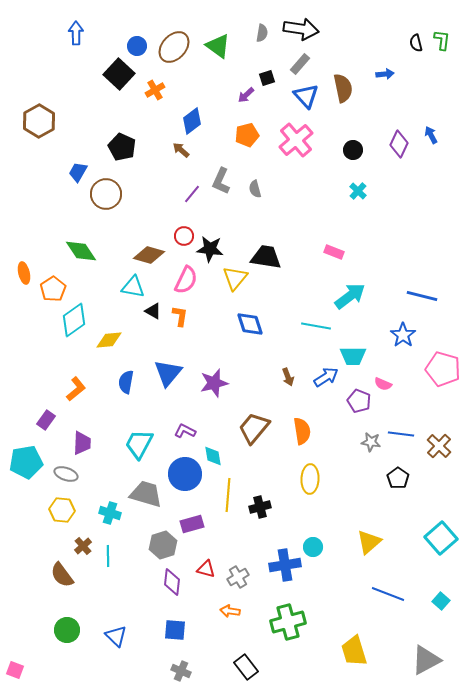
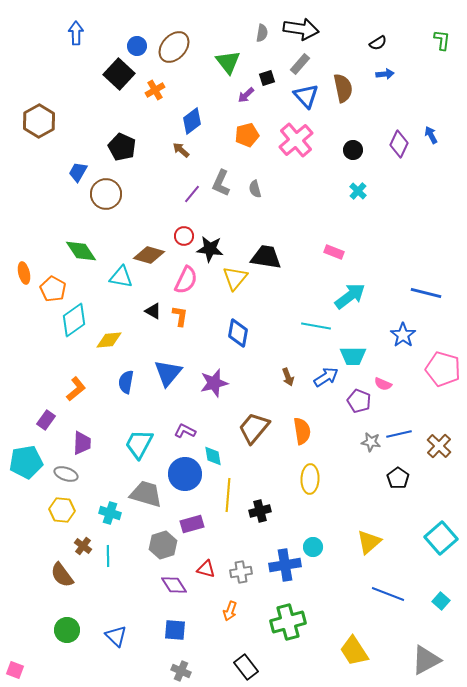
black semicircle at (416, 43): moved 38 px left; rotated 108 degrees counterclockwise
green triangle at (218, 46): moved 10 px right, 16 px down; rotated 16 degrees clockwise
gray L-shape at (221, 181): moved 2 px down
cyan triangle at (133, 287): moved 12 px left, 10 px up
orange pentagon at (53, 289): rotated 10 degrees counterclockwise
blue line at (422, 296): moved 4 px right, 3 px up
blue diamond at (250, 324): moved 12 px left, 9 px down; rotated 28 degrees clockwise
blue line at (401, 434): moved 2 px left; rotated 20 degrees counterclockwise
black cross at (260, 507): moved 4 px down
brown cross at (83, 546): rotated 12 degrees counterclockwise
gray cross at (238, 577): moved 3 px right, 5 px up; rotated 20 degrees clockwise
purple diamond at (172, 582): moved 2 px right, 3 px down; rotated 40 degrees counterclockwise
orange arrow at (230, 611): rotated 78 degrees counterclockwise
yellow trapezoid at (354, 651): rotated 16 degrees counterclockwise
